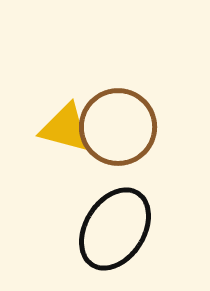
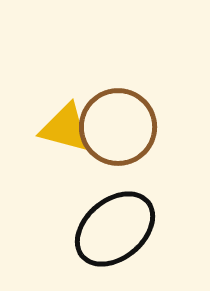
black ellipse: rotated 18 degrees clockwise
